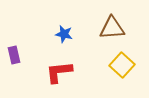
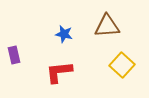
brown triangle: moved 5 px left, 2 px up
